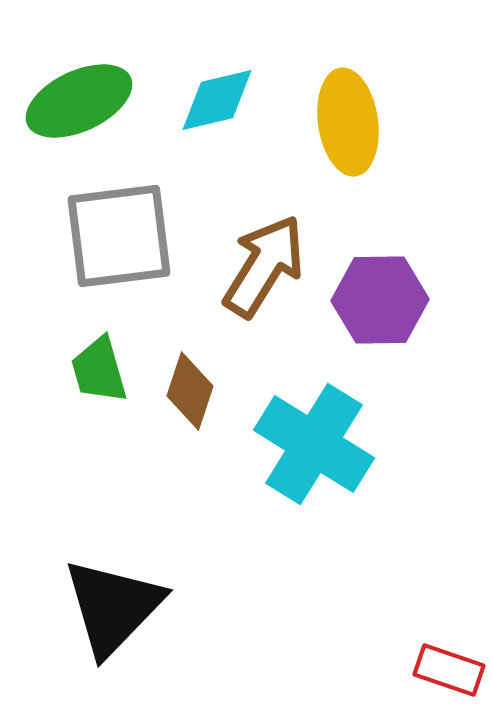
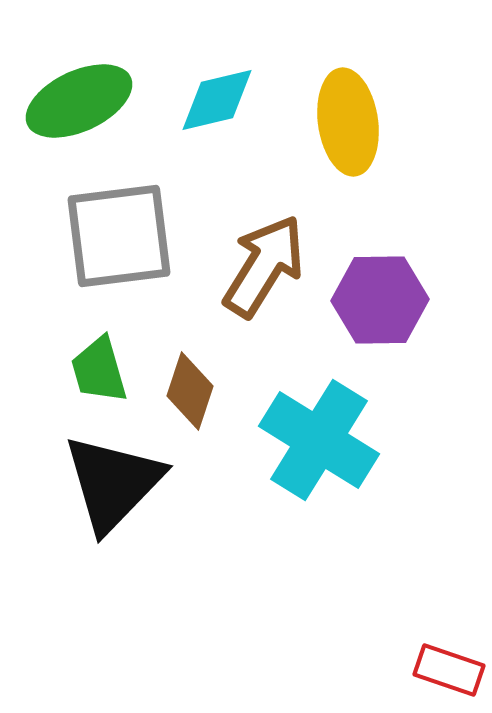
cyan cross: moved 5 px right, 4 px up
black triangle: moved 124 px up
